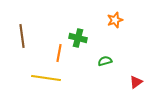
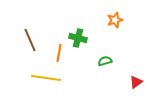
brown line: moved 8 px right, 4 px down; rotated 15 degrees counterclockwise
